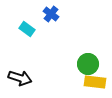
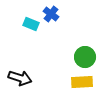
cyan rectangle: moved 4 px right, 5 px up; rotated 14 degrees counterclockwise
green circle: moved 3 px left, 7 px up
yellow rectangle: moved 13 px left; rotated 10 degrees counterclockwise
